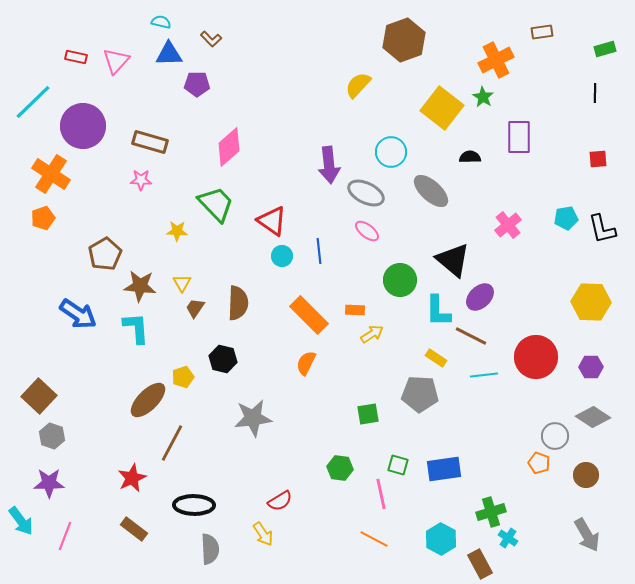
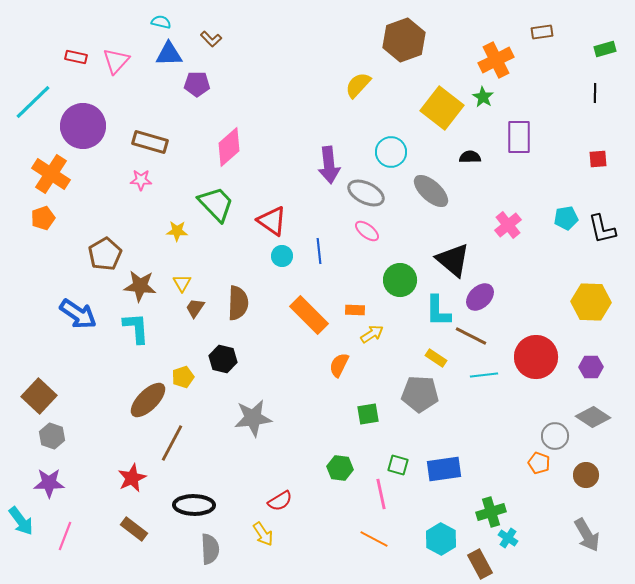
orange semicircle at (306, 363): moved 33 px right, 2 px down
